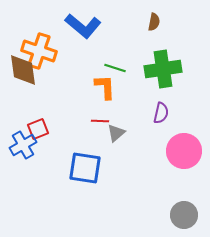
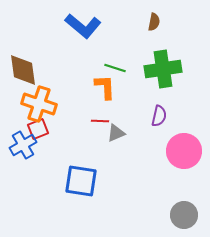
orange cross: moved 53 px down
purple semicircle: moved 2 px left, 3 px down
gray triangle: rotated 18 degrees clockwise
blue square: moved 4 px left, 13 px down
